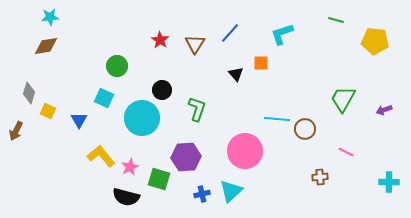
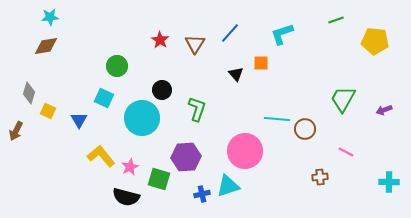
green line: rotated 35 degrees counterclockwise
cyan triangle: moved 3 px left, 5 px up; rotated 25 degrees clockwise
